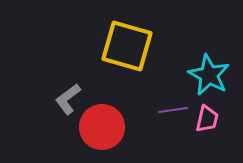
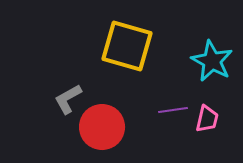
cyan star: moved 3 px right, 14 px up
gray L-shape: rotated 8 degrees clockwise
